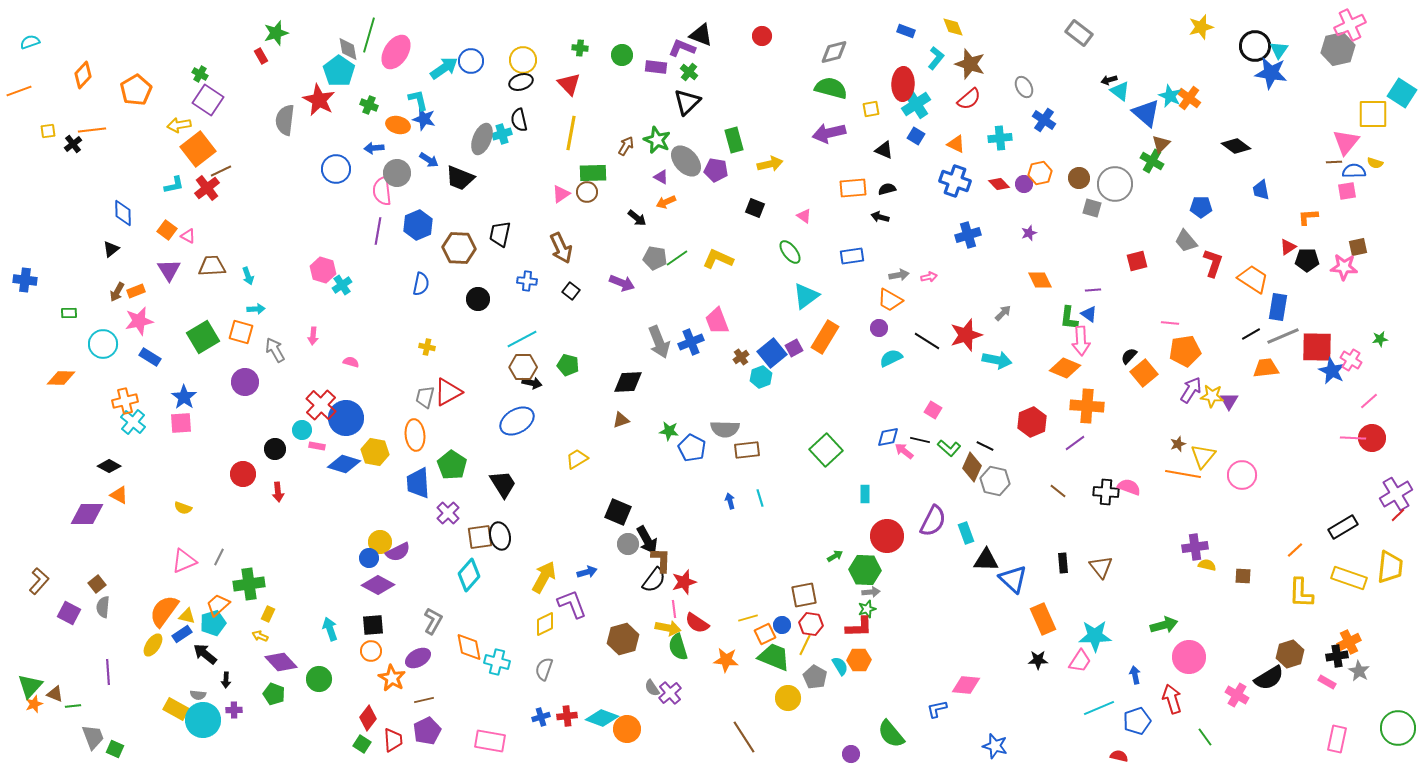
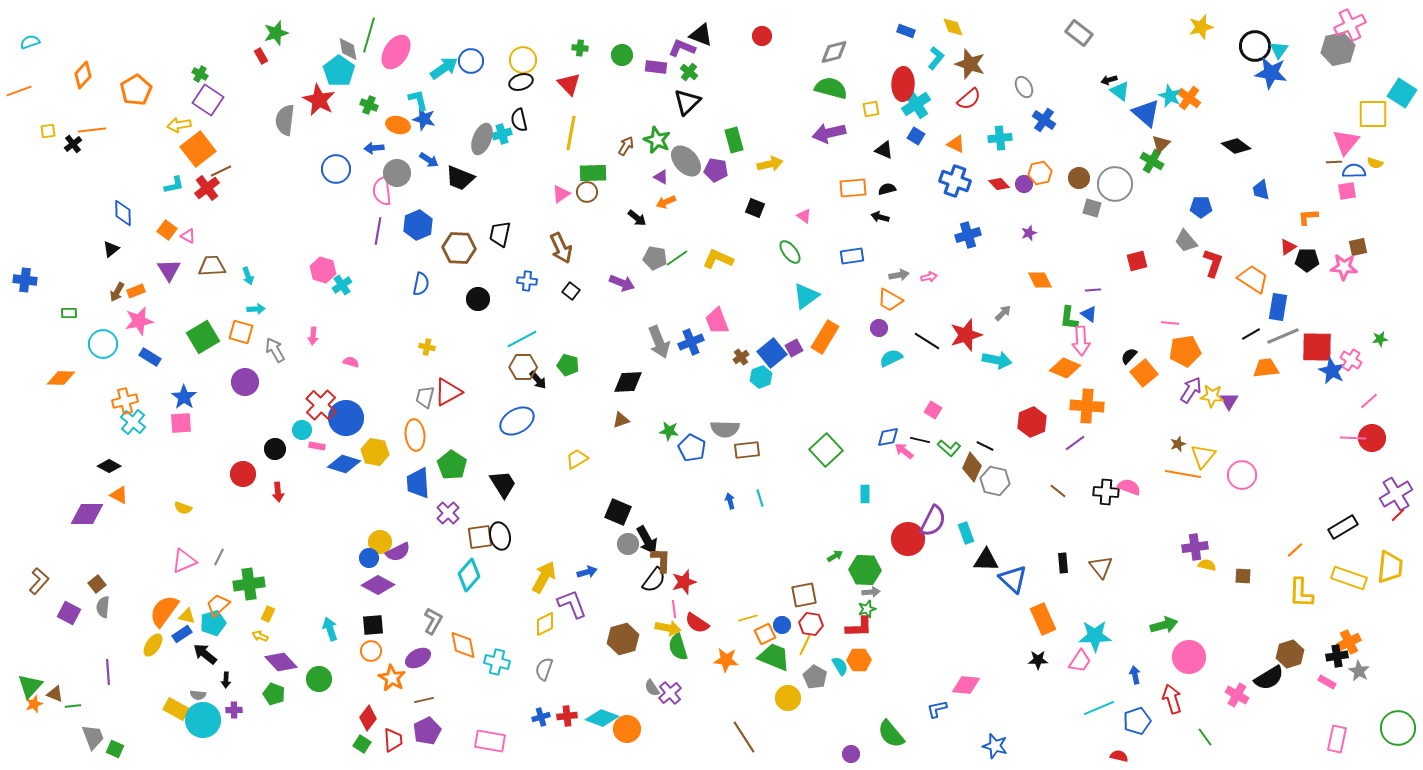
black arrow at (532, 383): moved 6 px right, 3 px up; rotated 36 degrees clockwise
red circle at (887, 536): moved 21 px right, 3 px down
orange diamond at (469, 647): moved 6 px left, 2 px up
